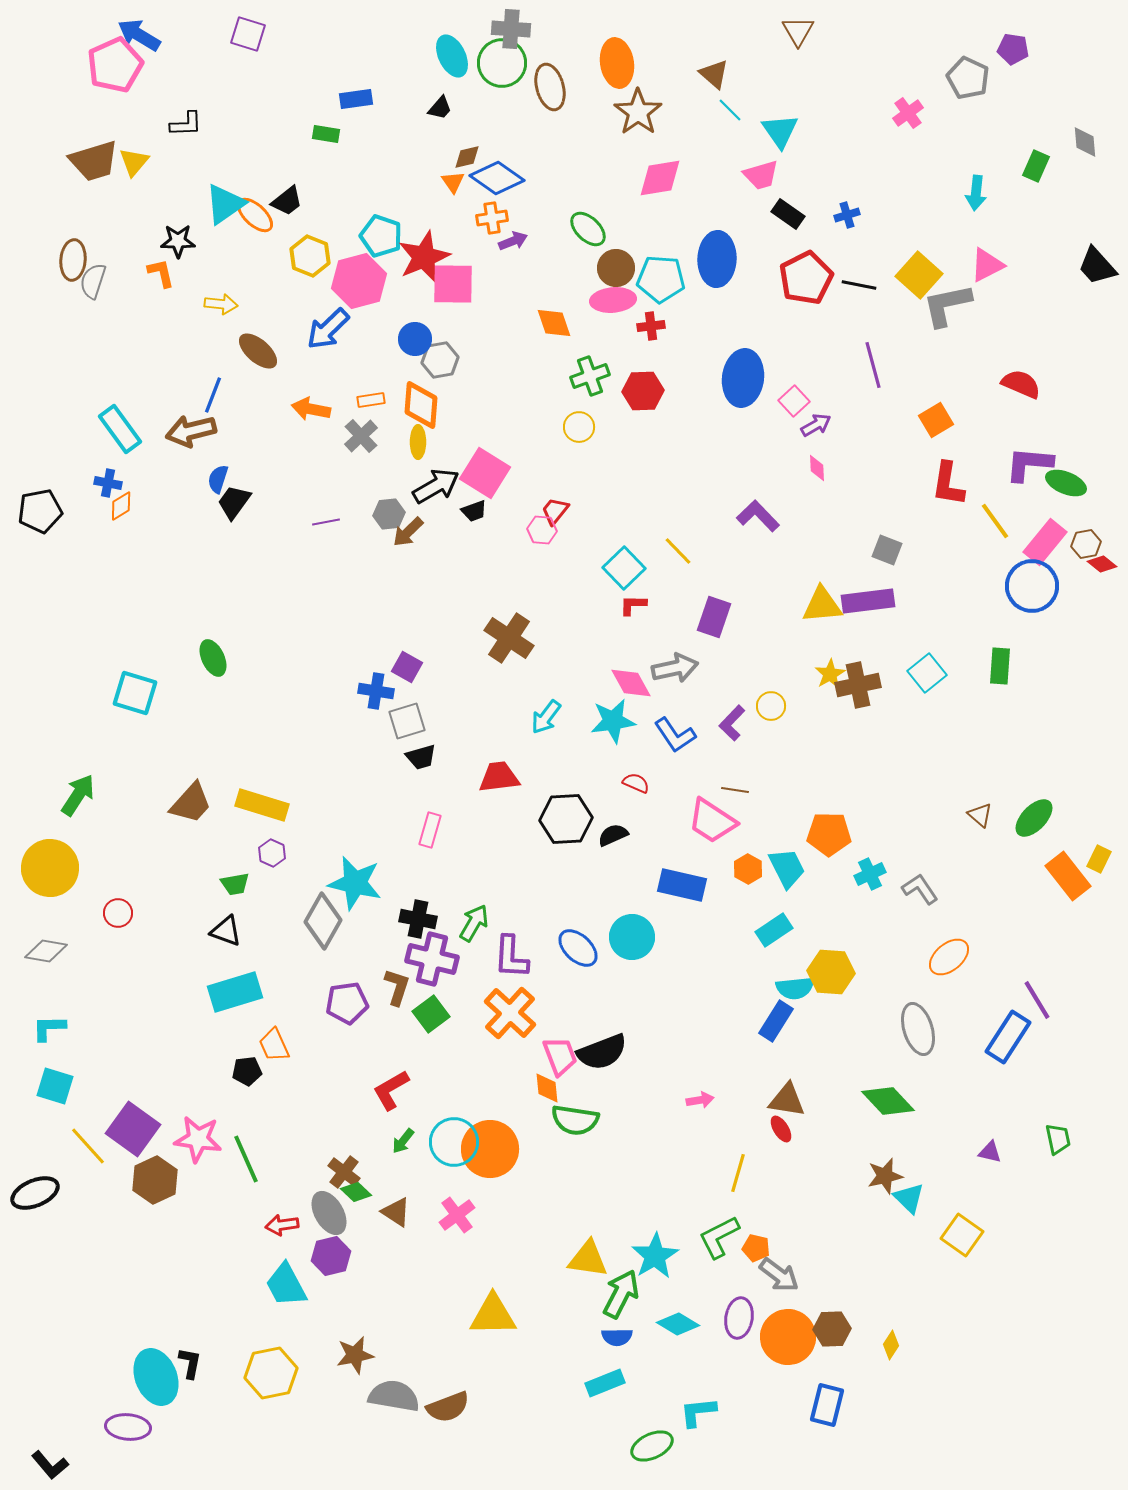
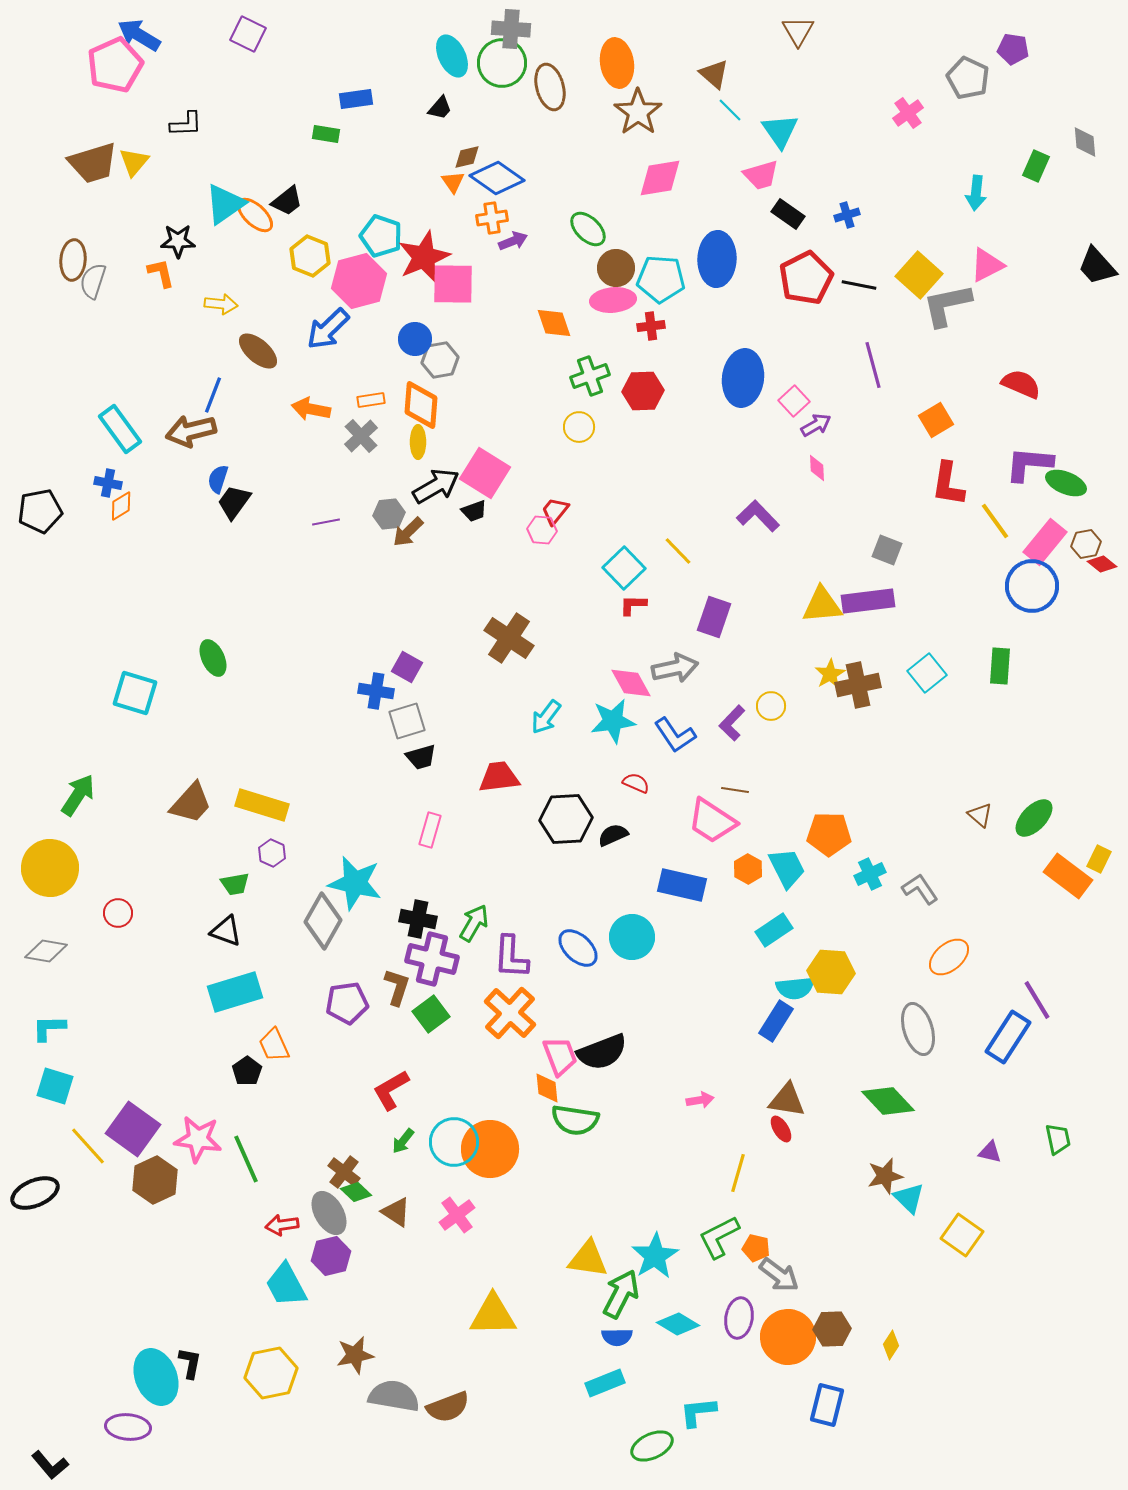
purple square at (248, 34): rotated 9 degrees clockwise
brown trapezoid at (94, 161): moved 1 px left, 2 px down
orange rectangle at (1068, 876): rotated 15 degrees counterclockwise
black pentagon at (247, 1071): rotated 28 degrees counterclockwise
